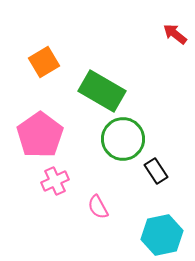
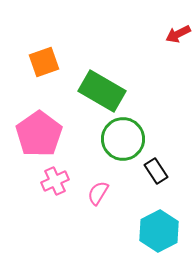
red arrow: moved 3 px right; rotated 65 degrees counterclockwise
orange square: rotated 12 degrees clockwise
pink pentagon: moved 1 px left, 1 px up
pink semicircle: moved 14 px up; rotated 60 degrees clockwise
cyan hexagon: moved 3 px left, 4 px up; rotated 15 degrees counterclockwise
